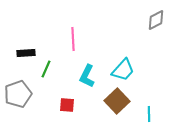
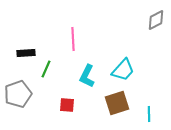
brown square: moved 2 px down; rotated 25 degrees clockwise
